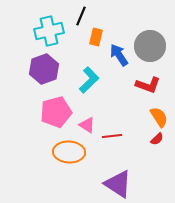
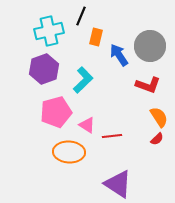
cyan L-shape: moved 6 px left
